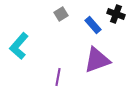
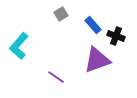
black cross: moved 22 px down
purple line: moved 2 px left; rotated 66 degrees counterclockwise
